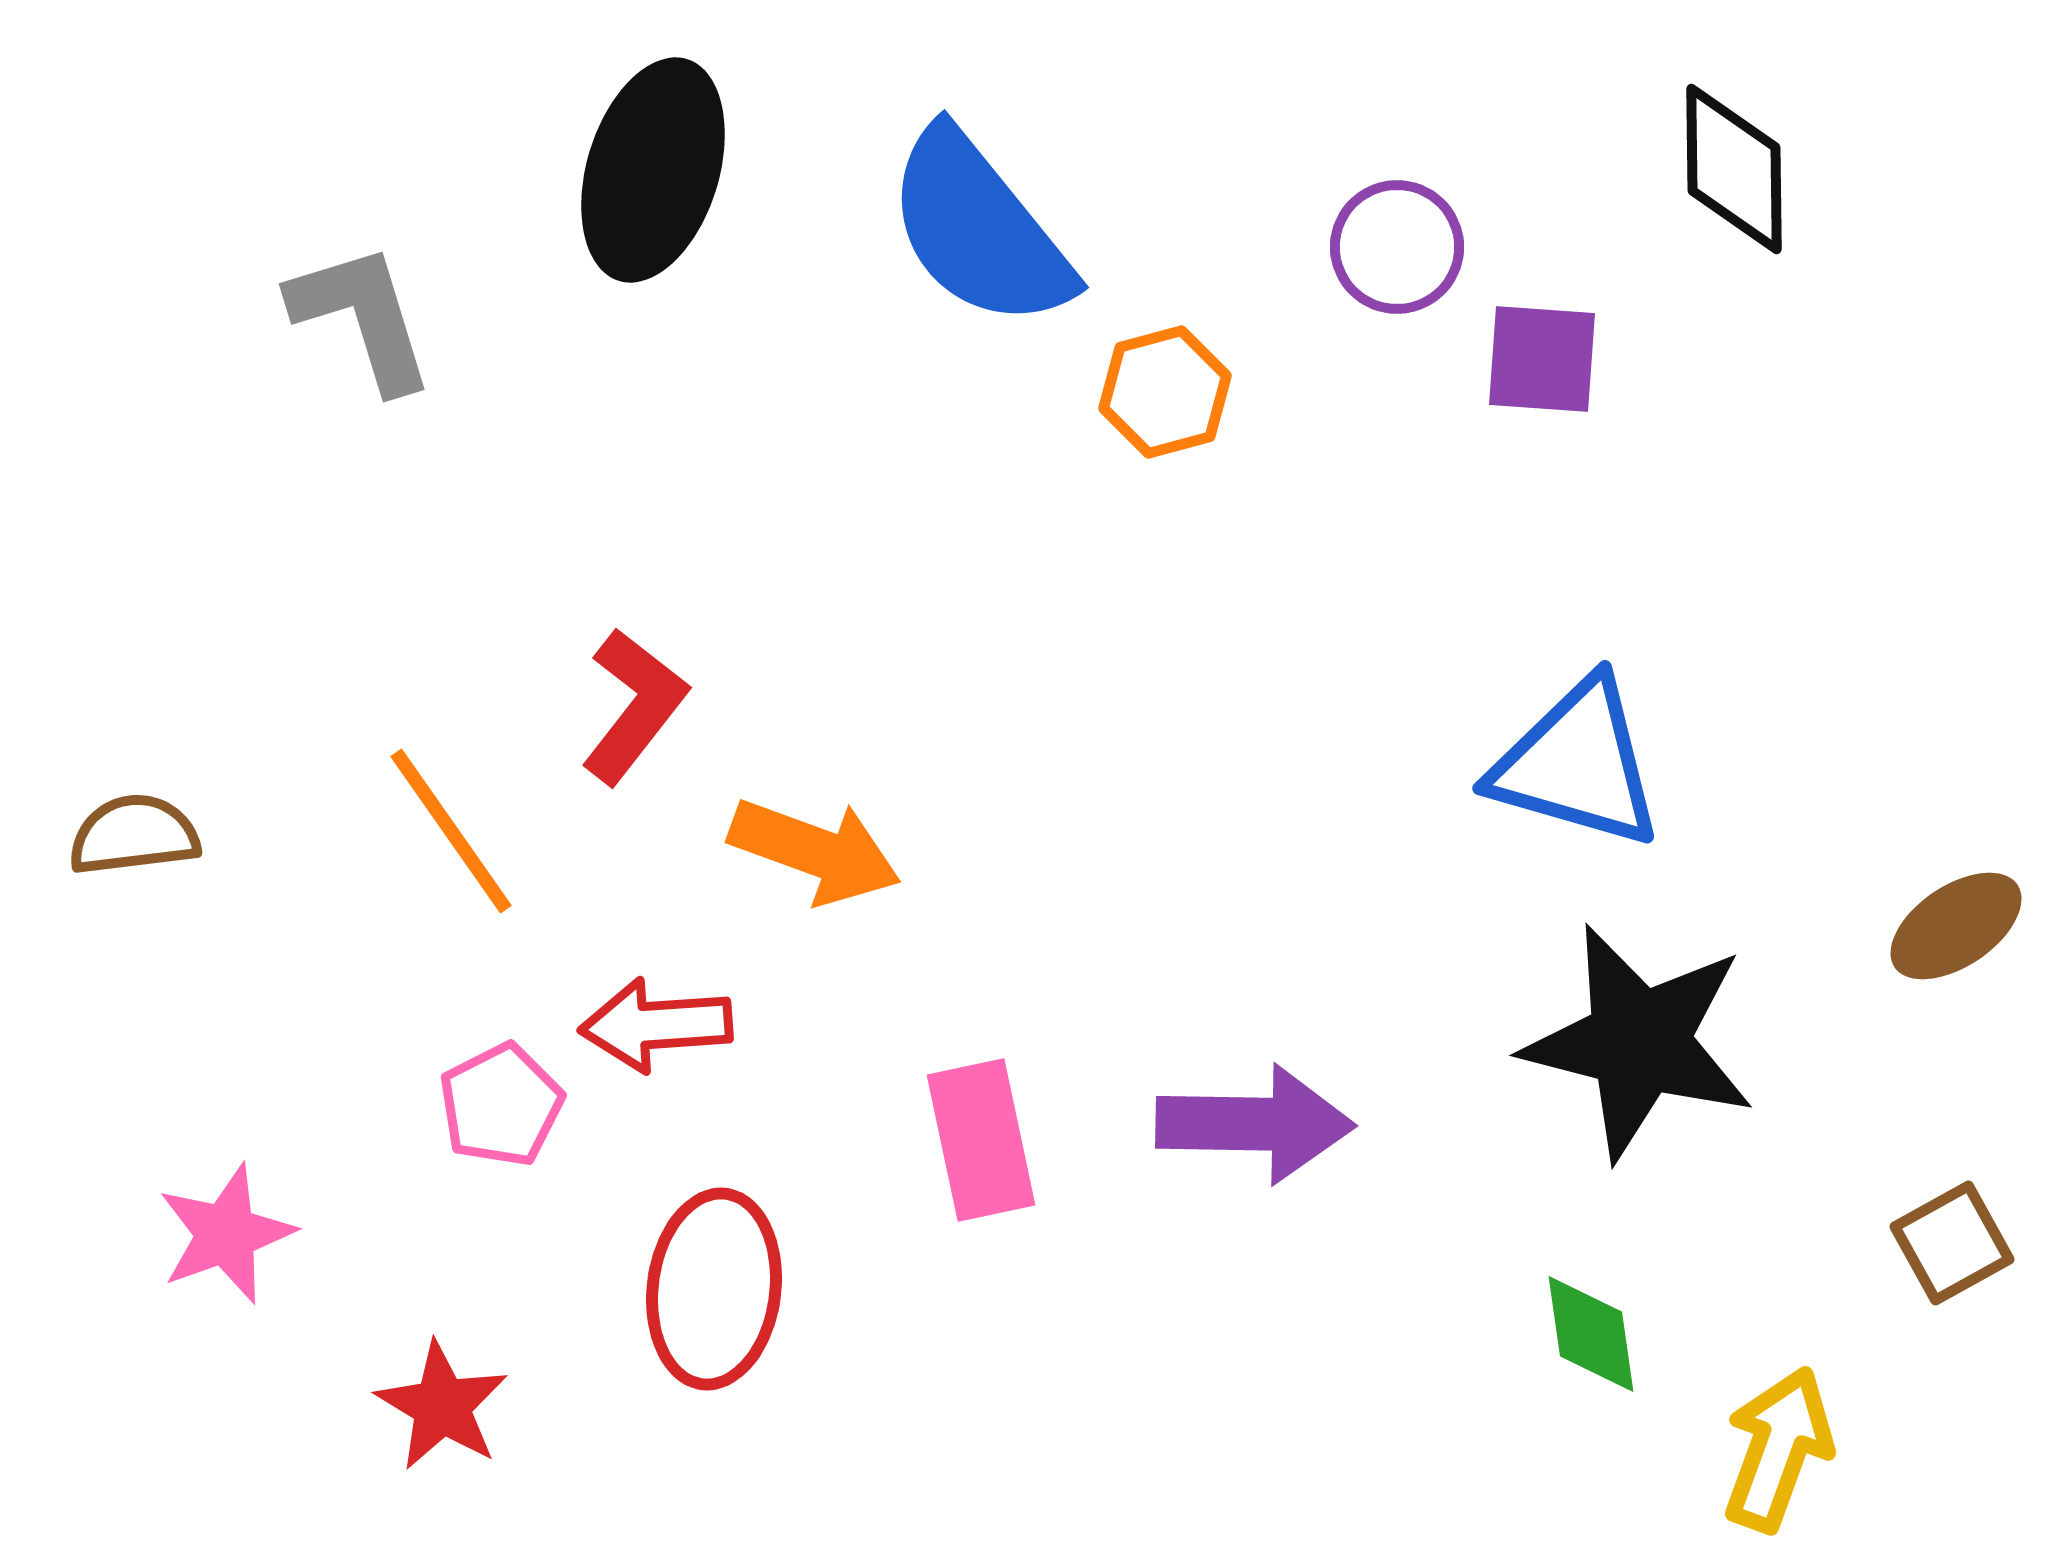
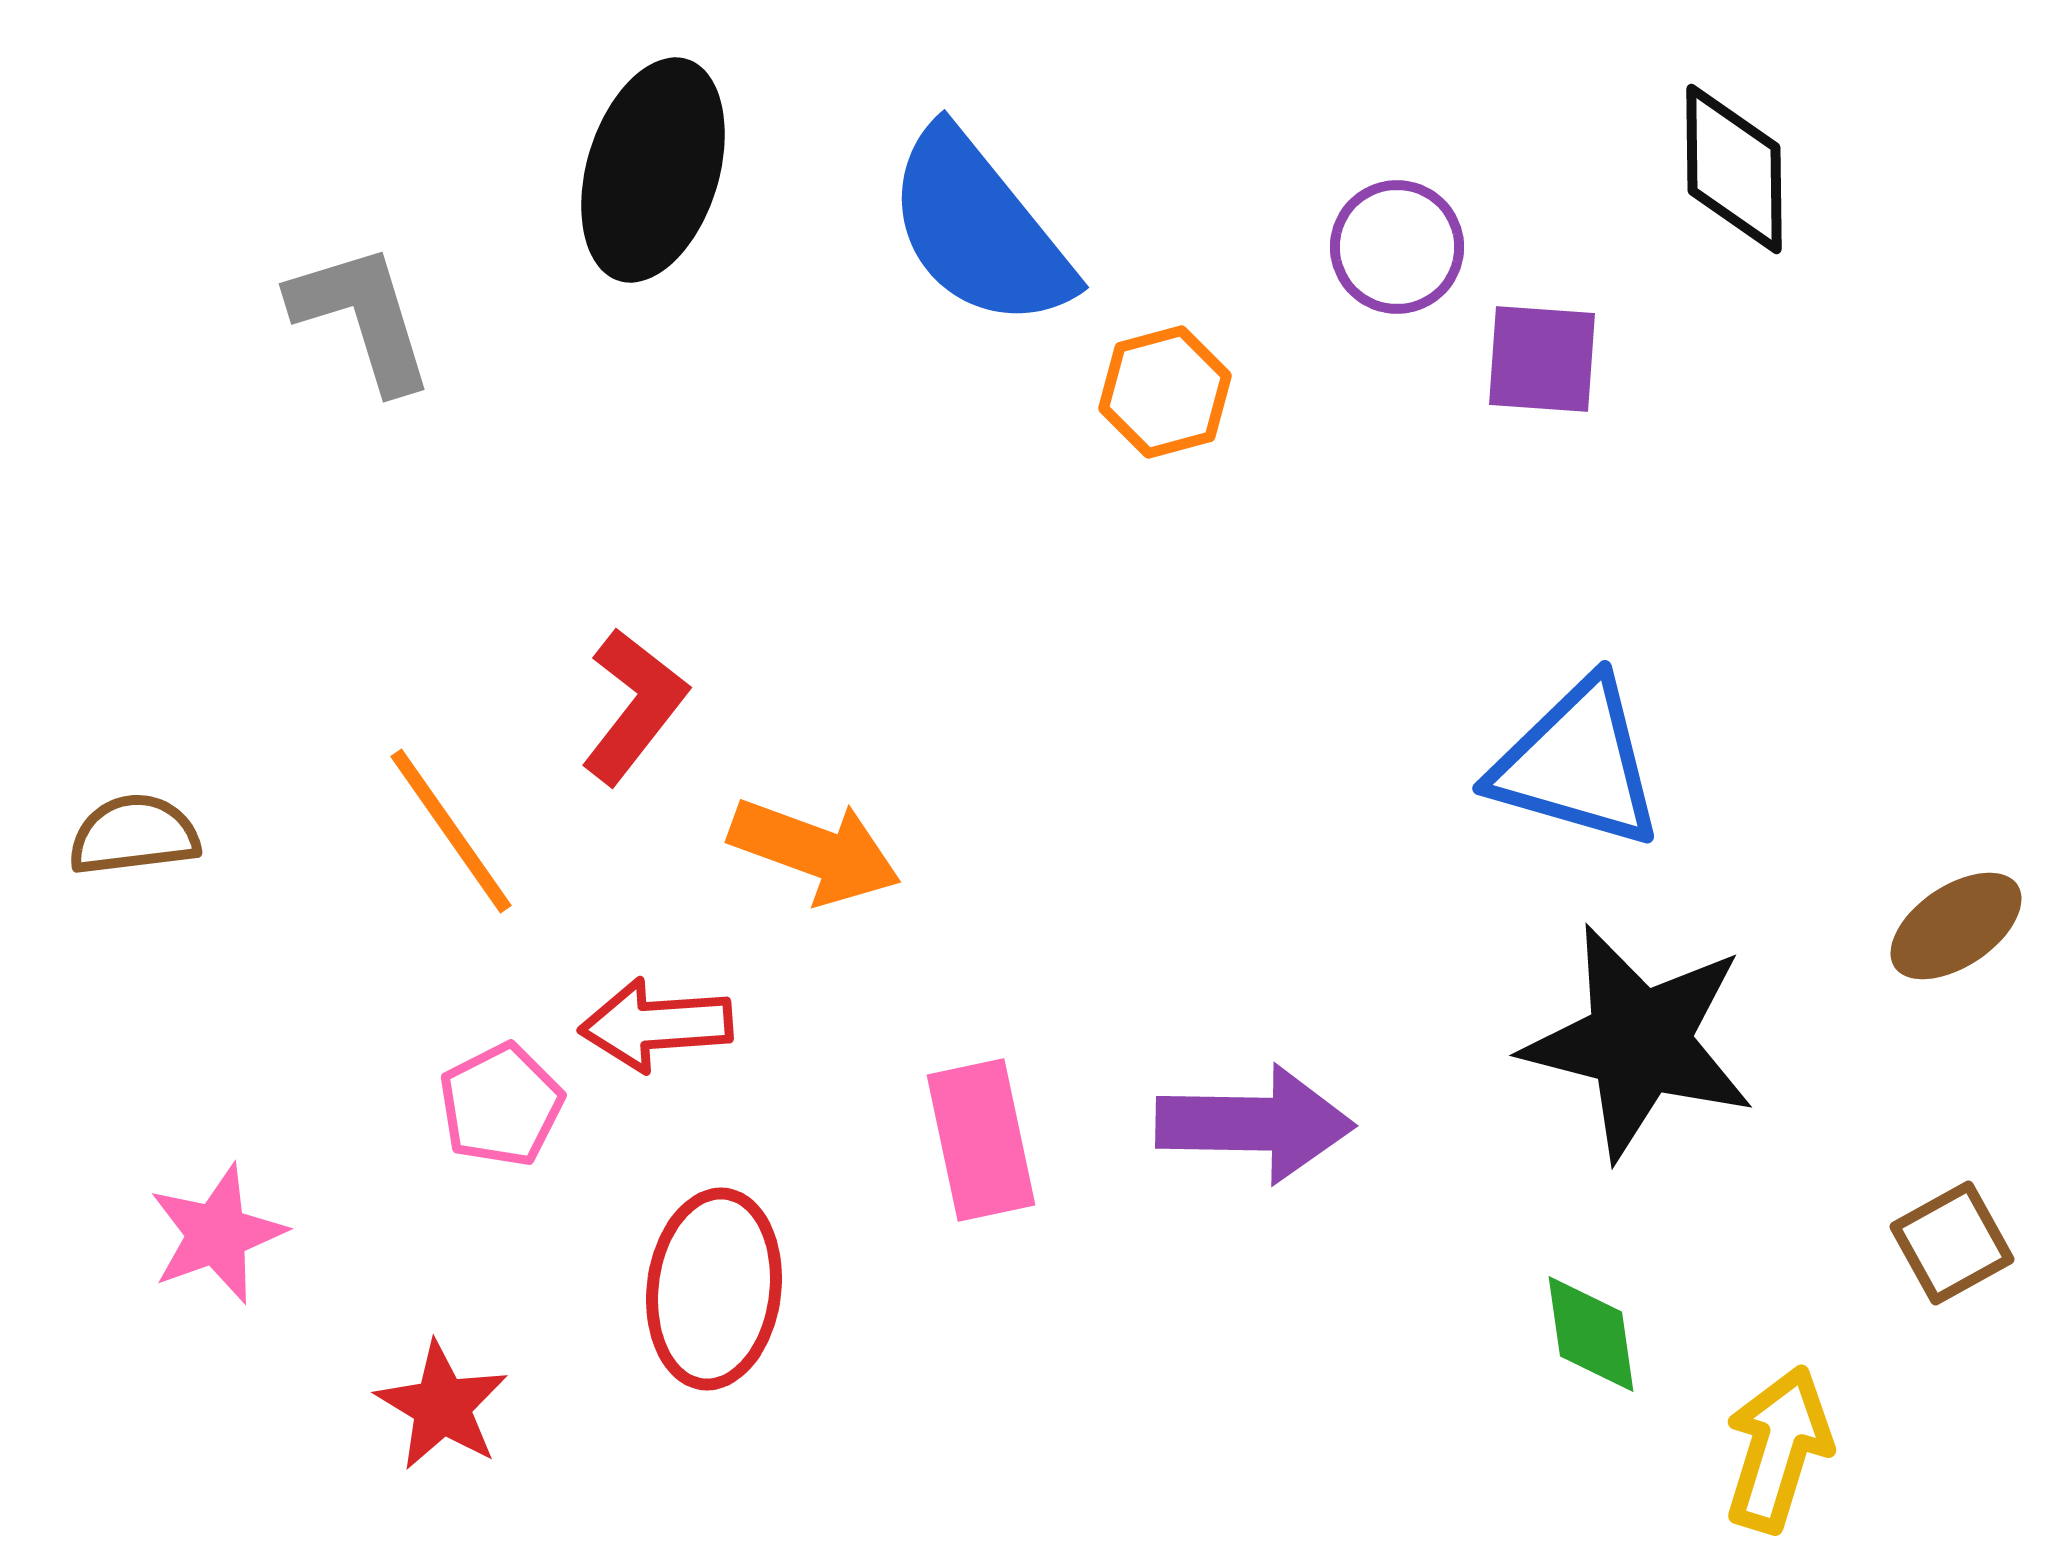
pink star: moved 9 px left
yellow arrow: rotated 3 degrees counterclockwise
